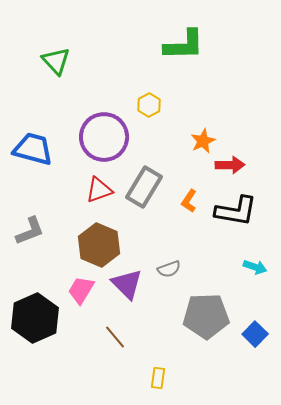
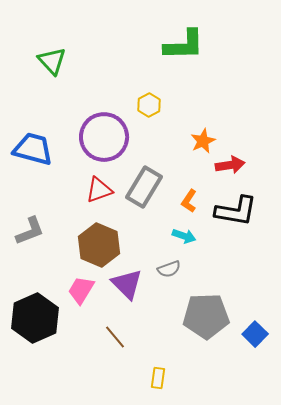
green triangle: moved 4 px left
red arrow: rotated 8 degrees counterclockwise
cyan arrow: moved 71 px left, 31 px up
